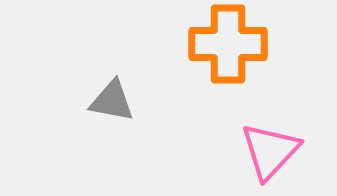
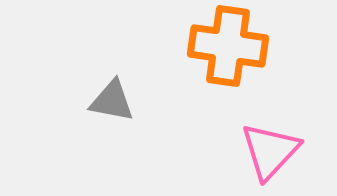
orange cross: moved 2 px down; rotated 8 degrees clockwise
